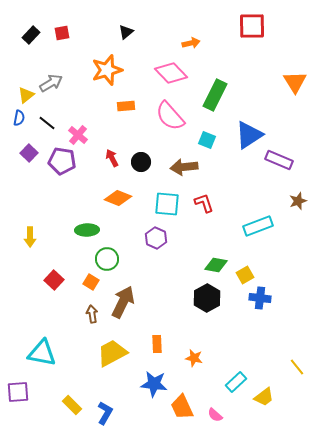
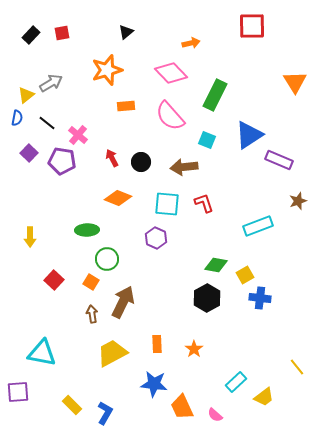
blue semicircle at (19, 118): moved 2 px left
orange star at (194, 358): moved 9 px up; rotated 24 degrees clockwise
